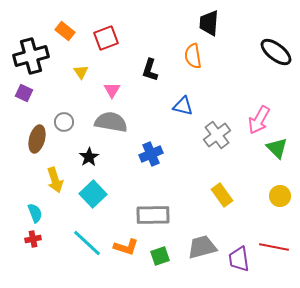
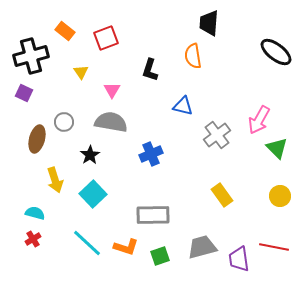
black star: moved 1 px right, 2 px up
cyan semicircle: rotated 54 degrees counterclockwise
red cross: rotated 21 degrees counterclockwise
